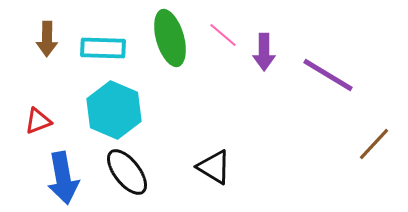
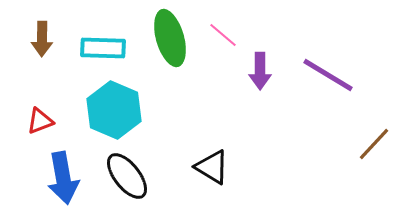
brown arrow: moved 5 px left
purple arrow: moved 4 px left, 19 px down
red triangle: moved 2 px right
black triangle: moved 2 px left
black ellipse: moved 4 px down
